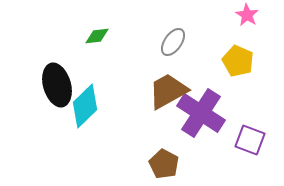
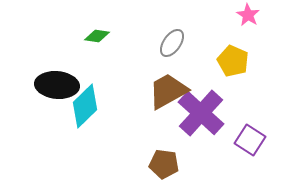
pink star: moved 1 px right
green diamond: rotated 15 degrees clockwise
gray ellipse: moved 1 px left, 1 px down
yellow pentagon: moved 5 px left
black ellipse: rotated 69 degrees counterclockwise
purple cross: rotated 9 degrees clockwise
purple square: rotated 12 degrees clockwise
brown pentagon: rotated 20 degrees counterclockwise
